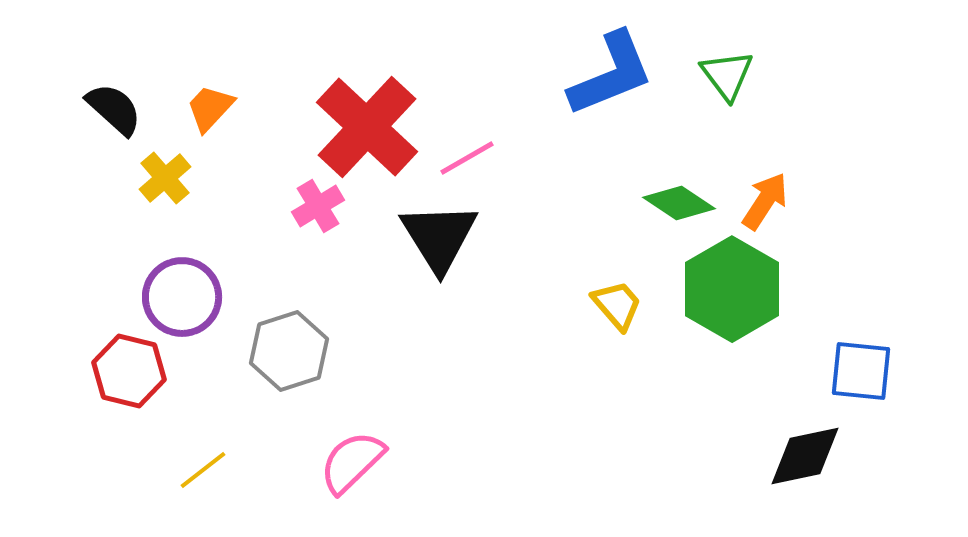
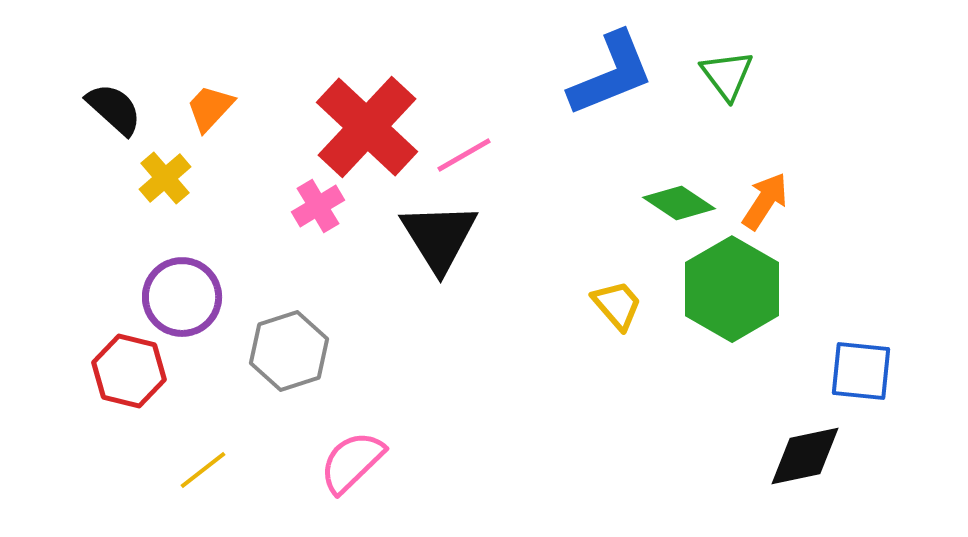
pink line: moved 3 px left, 3 px up
